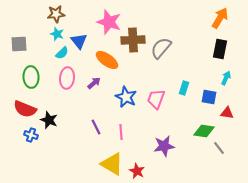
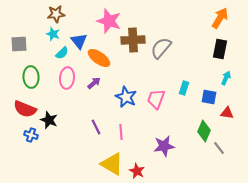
pink star: moved 1 px up
cyan star: moved 4 px left
orange ellipse: moved 8 px left, 2 px up
green diamond: rotated 75 degrees counterclockwise
